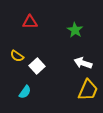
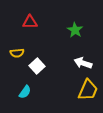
yellow semicircle: moved 3 px up; rotated 40 degrees counterclockwise
